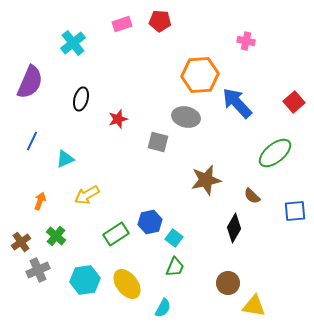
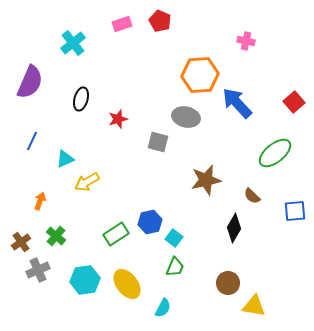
red pentagon: rotated 20 degrees clockwise
yellow arrow: moved 13 px up
